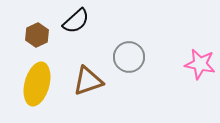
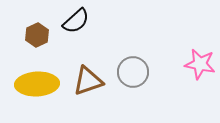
gray circle: moved 4 px right, 15 px down
yellow ellipse: rotated 72 degrees clockwise
